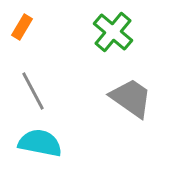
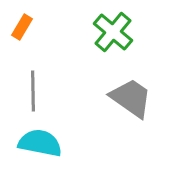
gray line: rotated 27 degrees clockwise
